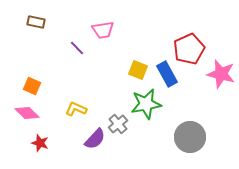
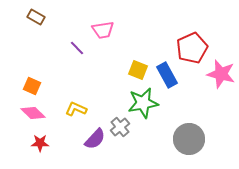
brown rectangle: moved 5 px up; rotated 18 degrees clockwise
red pentagon: moved 3 px right, 1 px up
blue rectangle: moved 1 px down
green star: moved 3 px left, 1 px up
pink diamond: moved 6 px right
gray cross: moved 2 px right, 3 px down
gray circle: moved 1 px left, 2 px down
red star: rotated 18 degrees counterclockwise
